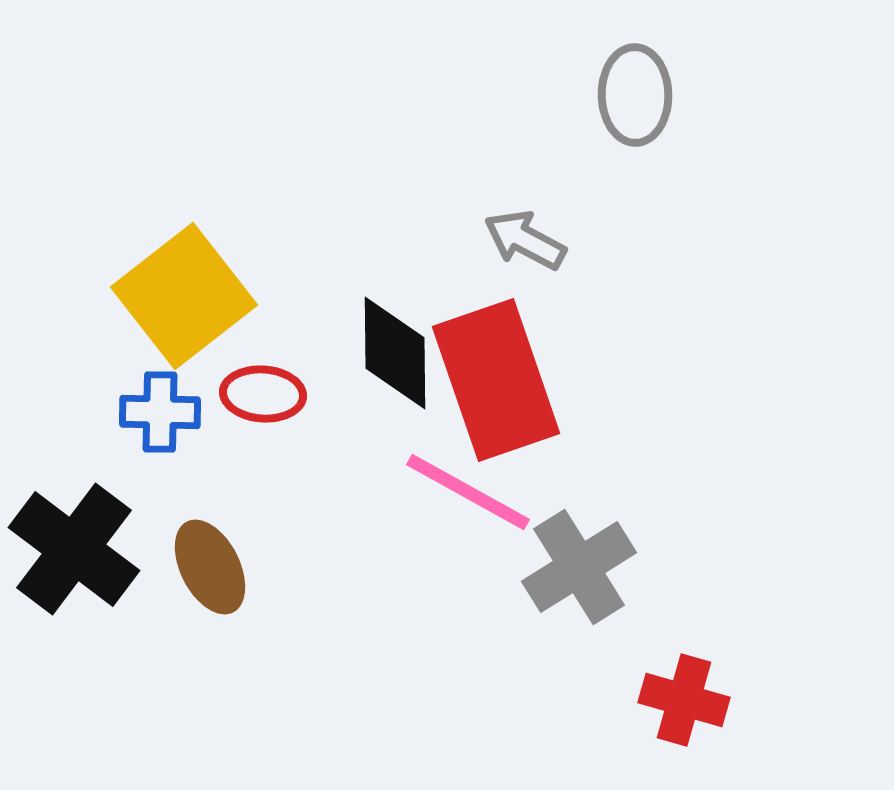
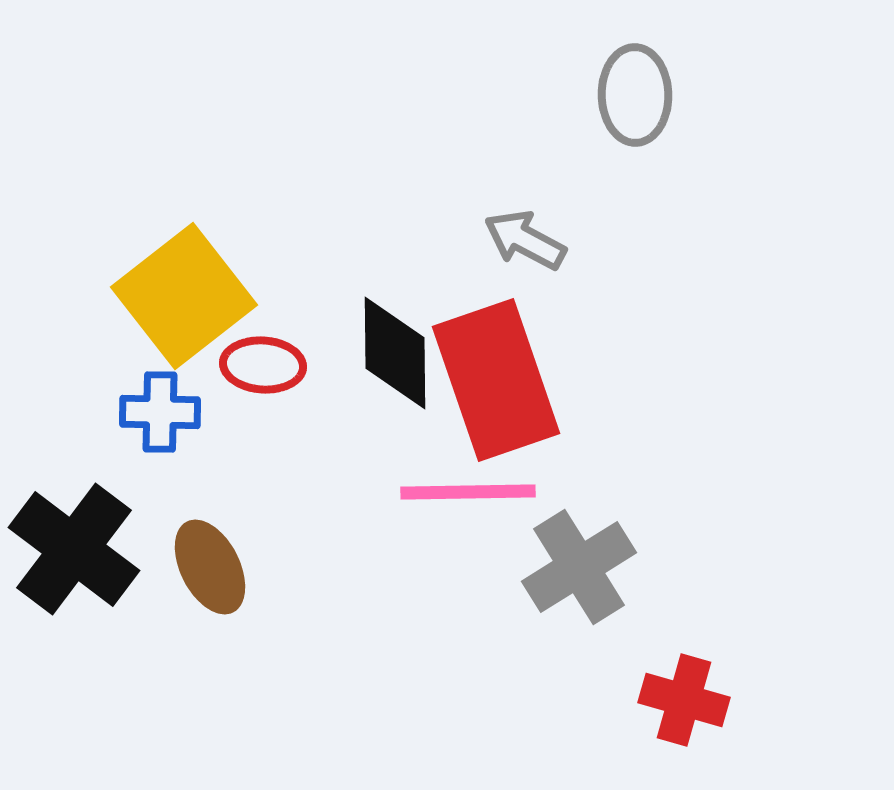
red ellipse: moved 29 px up
pink line: rotated 30 degrees counterclockwise
